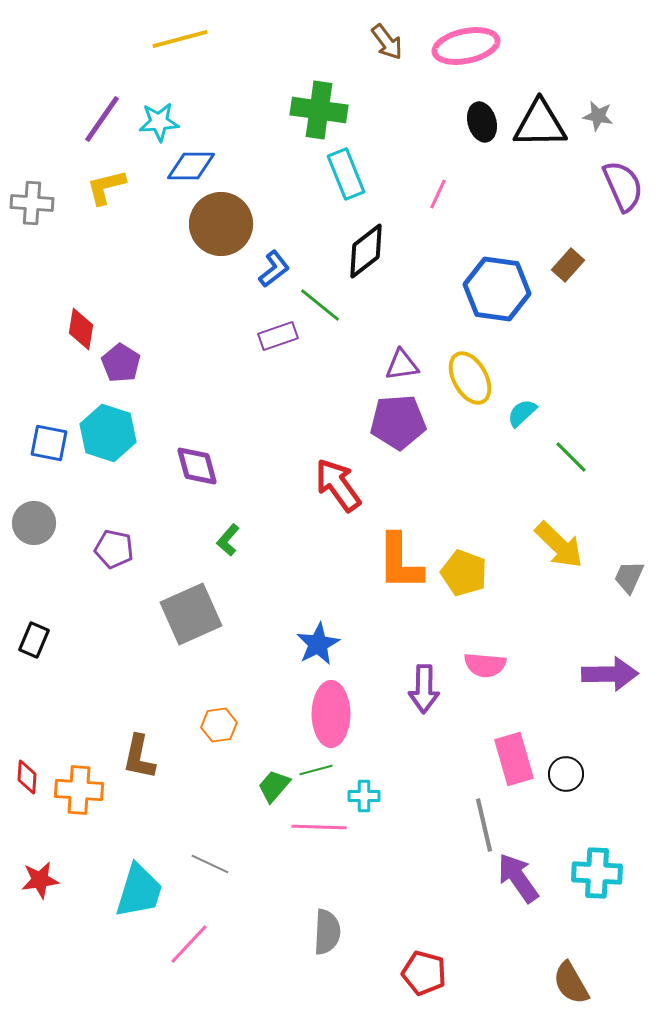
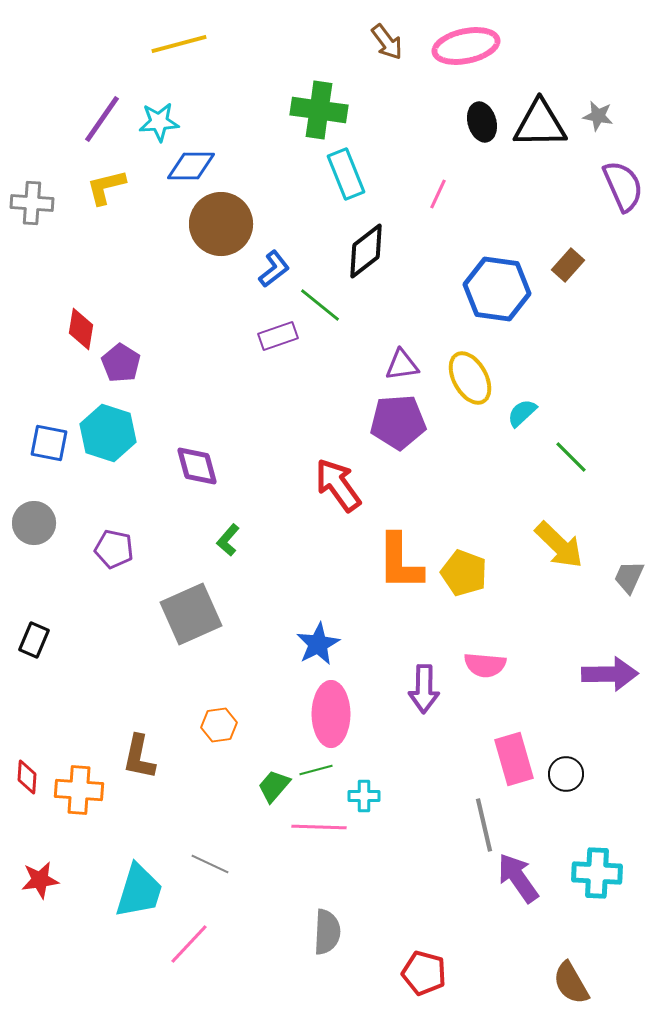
yellow line at (180, 39): moved 1 px left, 5 px down
